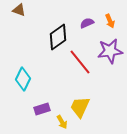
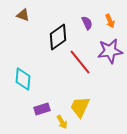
brown triangle: moved 4 px right, 5 px down
purple semicircle: rotated 88 degrees clockwise
cyan diamond: rotated 20 degrees counterclockwise
